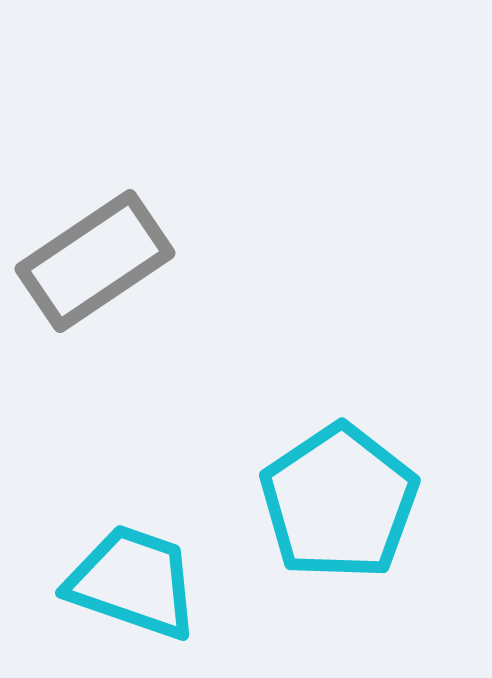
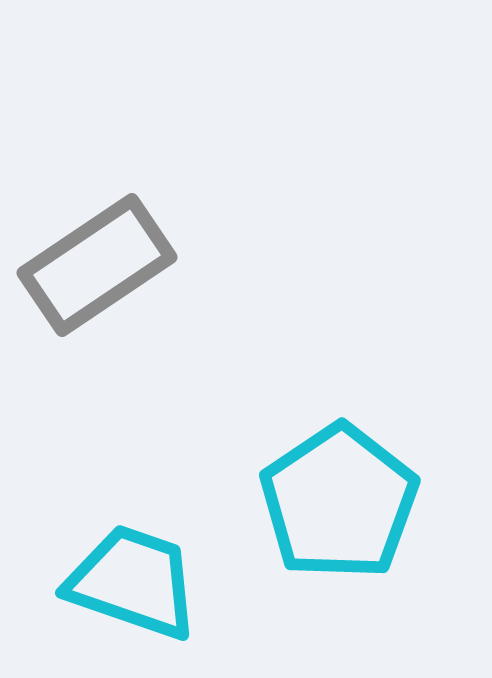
gray rectangle: moved 2 px right, 4 px down
